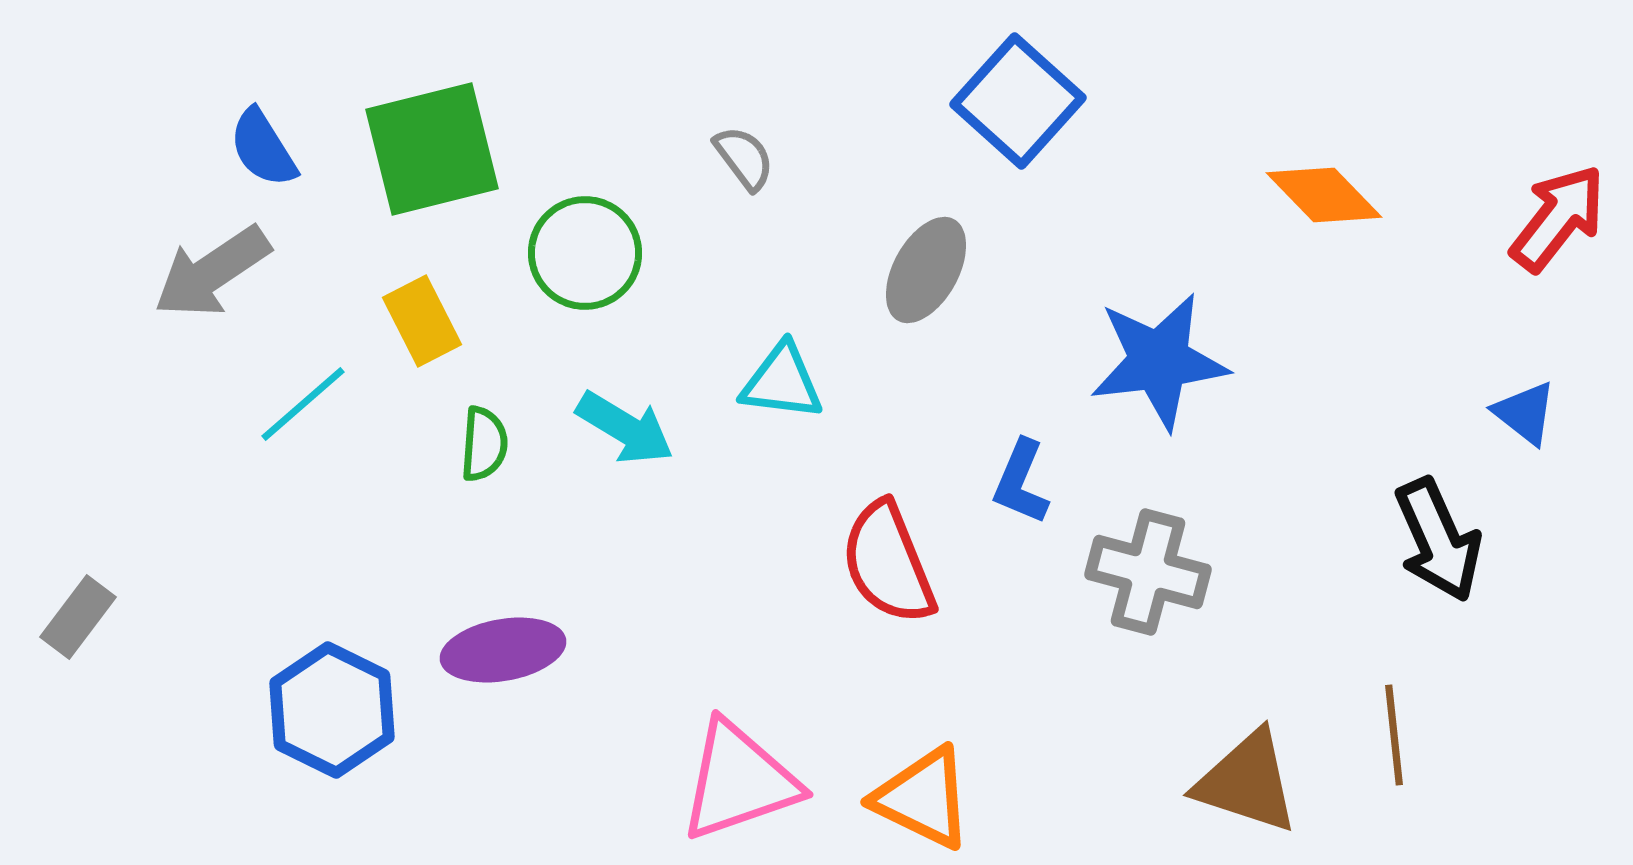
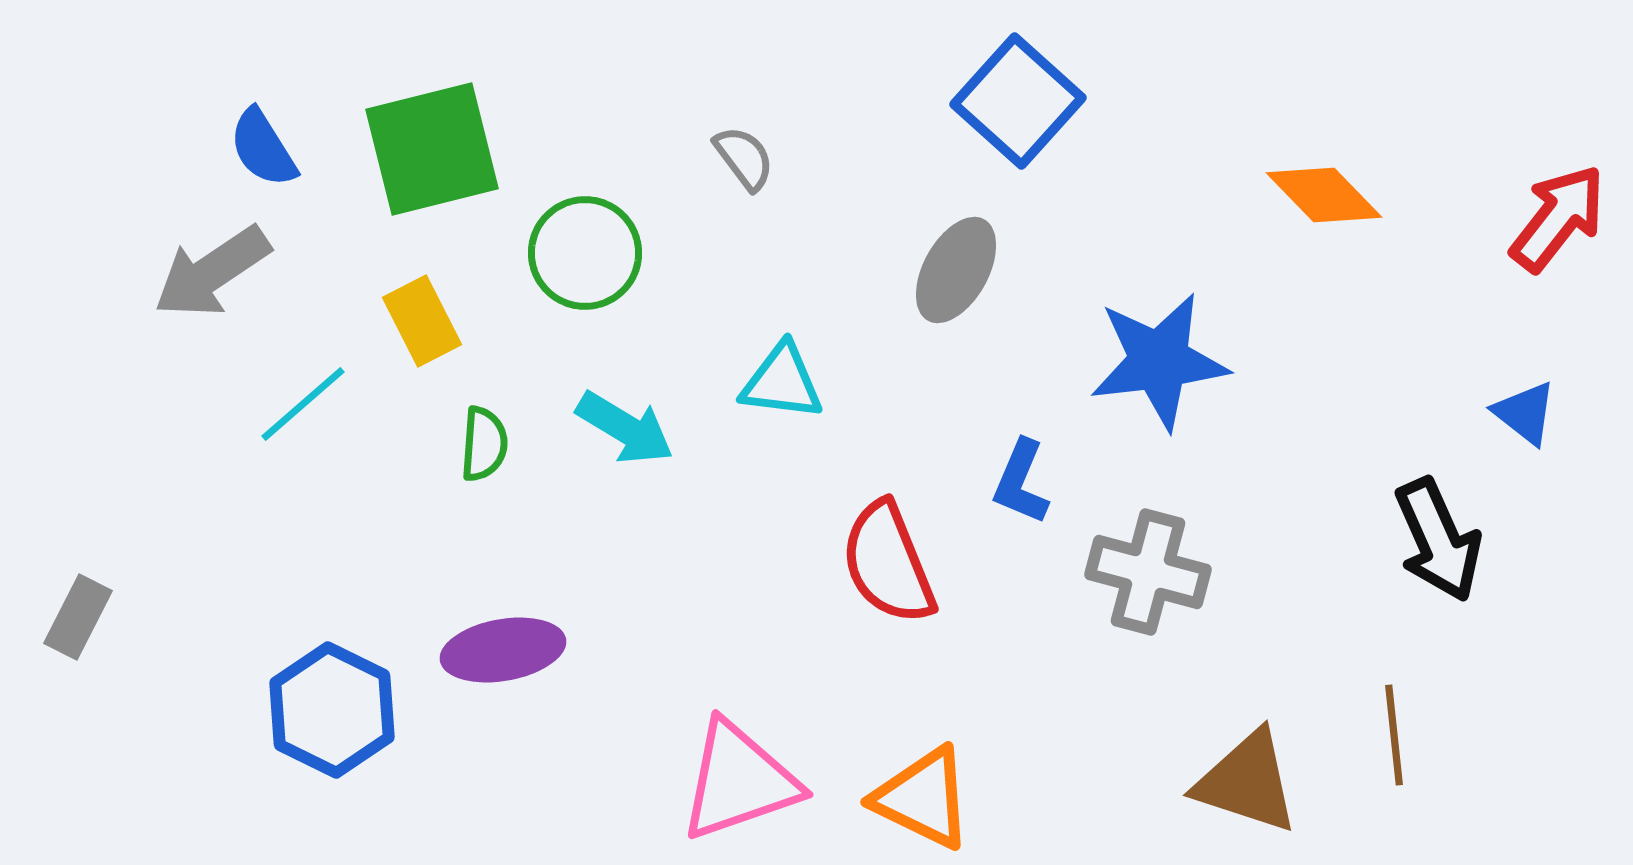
gray ellipse: moved 30 px right
gray rectangle: rotated 10 degrees counterclockwise
